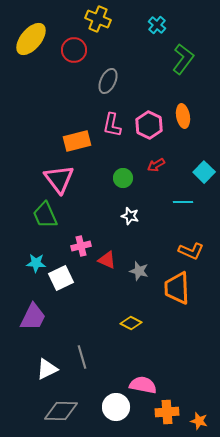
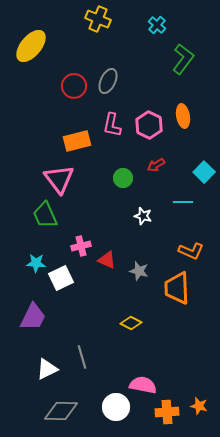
yellow ellipse: moved 7 px down
red circle: moved 36 px down
white star: moved 13 px right
orange star: moved 15 px up
